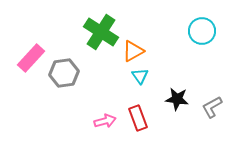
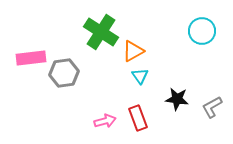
pink rectangle: rotated 40 degrees clockwise
